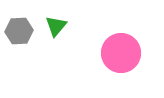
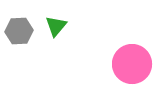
pink circle: moved 11 px right, 11 px down
